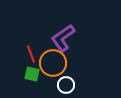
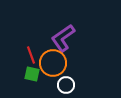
red line: moved 1 px down
